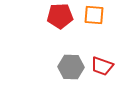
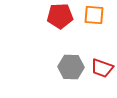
red trapezoid: moved 2 px down
